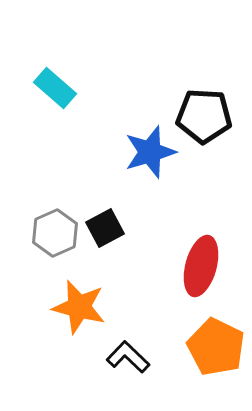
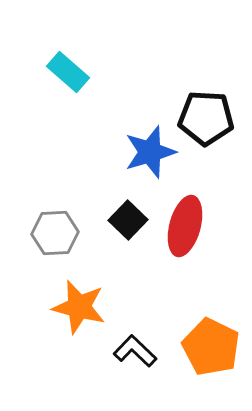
cyan rectangle: moved 13 px right, 16 px up
black pentagon: moved 2 px right, 2 px down
black square: moved 23 px right, 8 px up; rotated 18 degrees counterclockwise
gray hexagon: rotated 21 degrees clockwise
red ellipse: moved 16 px left, 40 px up
orange pentagon: moved 5 px left
black L-shape: moved 7 px right, 6 px up
